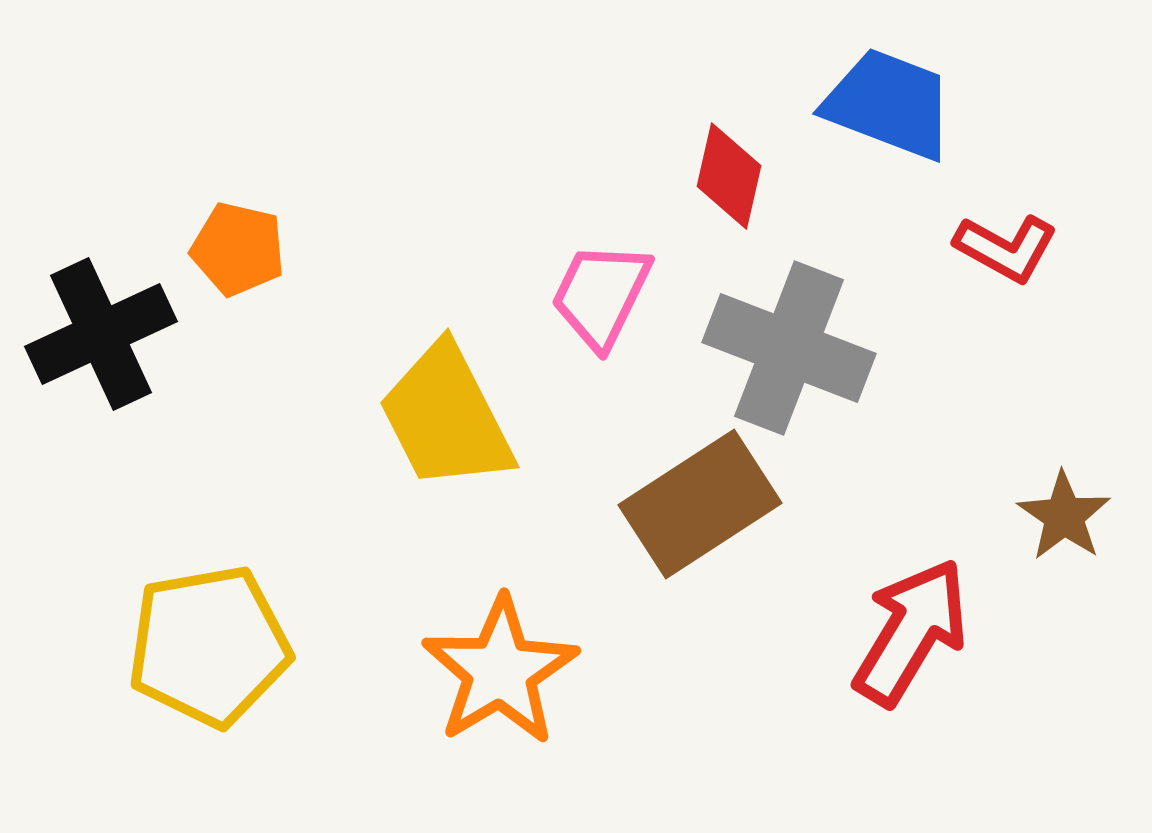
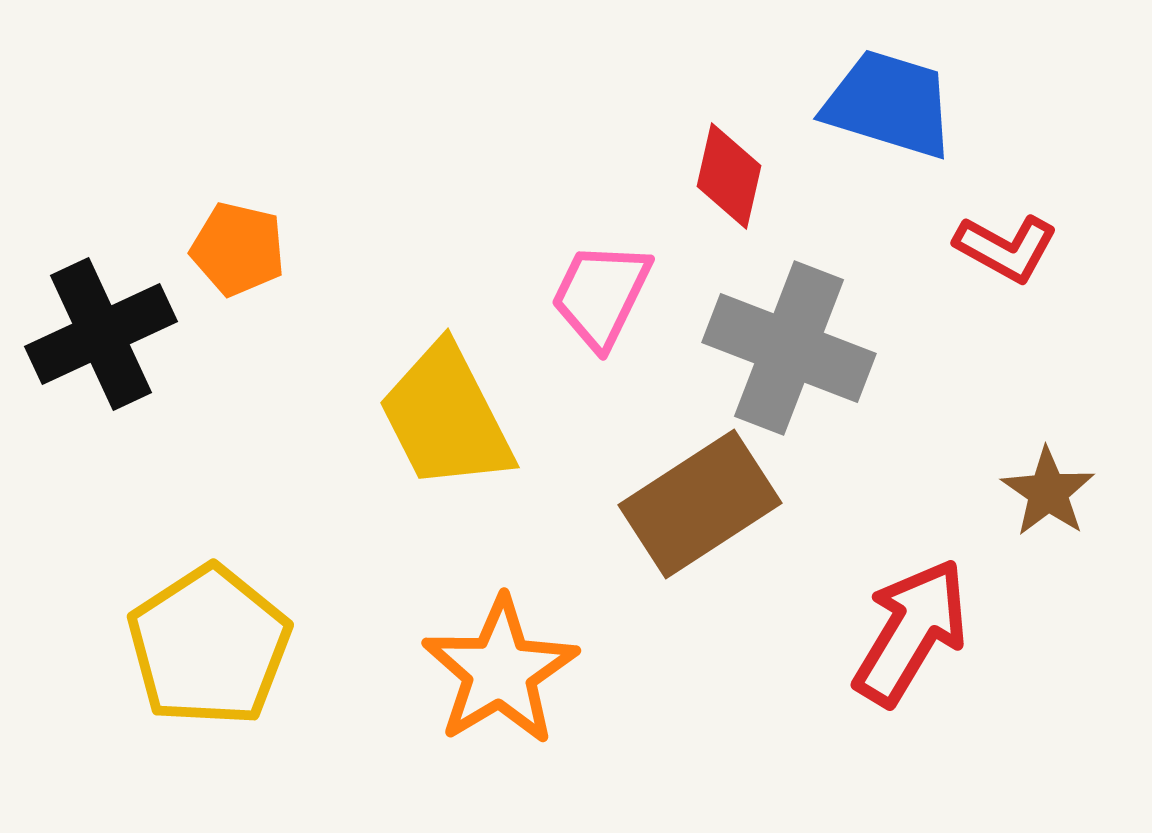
blue trapezoid: rotated 4 degrees counterclockwise
brown star: moved 16 px left, 24 px up
yellow pentagon: rotated 23 degrees counterclockwise
